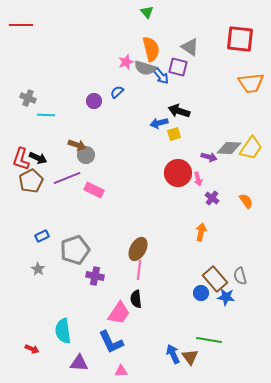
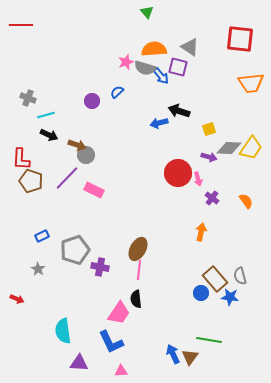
orange semicircle at (151, 49): moved 3 px right; rotated 80 degrees counterclockwise
purple circle at (94, 101): moved 2 px left
cyan line at (46, 115): rotated 18 degrees counterclockwise
yellow square at (174, 134): moved 35 px right, 5 px up
black arrow at (38, 158): moved 11 px right, 23 px up
red L-shape at (21, 159): rotated 15 degrees counterclockwise
purple line at (67, 178): rotated 24 degrees counterclockwise
brown pentagon at (31, 181): rotated 25 degrees counterclockwise
purple cross at (95, 276): moved 5 px right, 9 px up
blue star at (226, 297): moved 4 px right
red arrow at (32, 349): moved 15 px left, 50 px up
brown triangle at (190, 357): rotated 12 degrees clockwise
